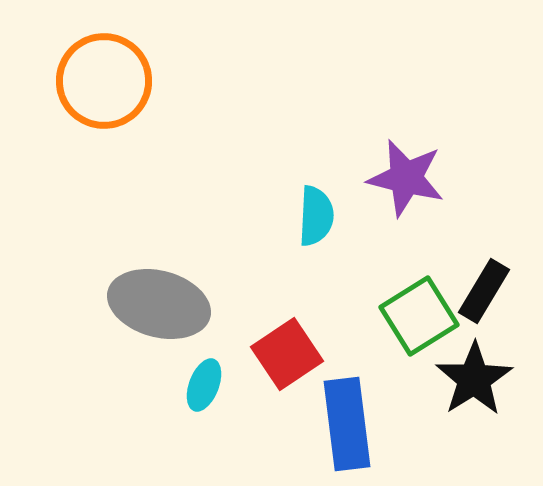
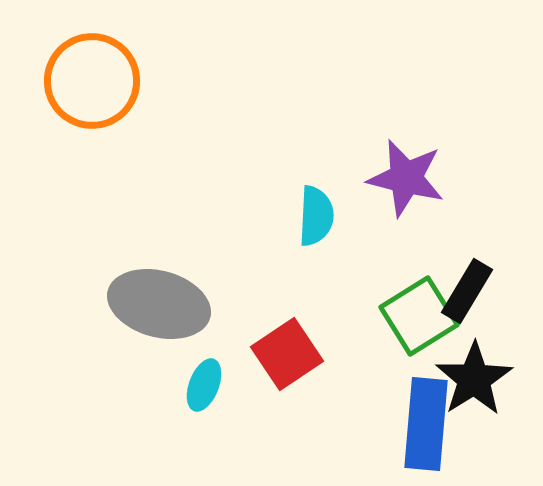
orange circle: moved 12 px left
black rectangle: moved 17 px left
blue rectangle: moved 79 px right; rotated 12 degrees clockwise
